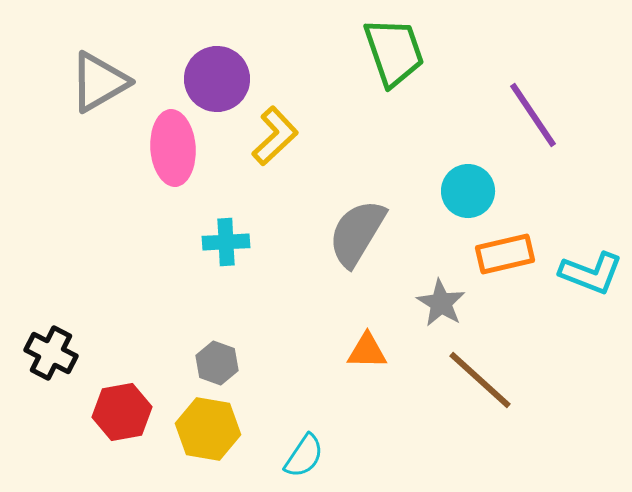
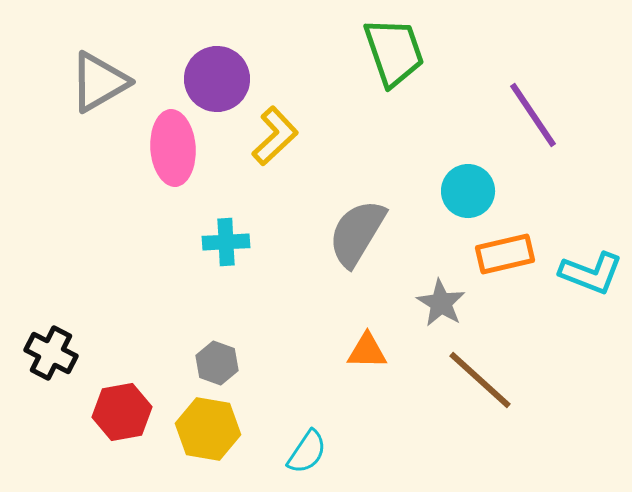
cyan semicircle: moved 3 px right, 4 px up
